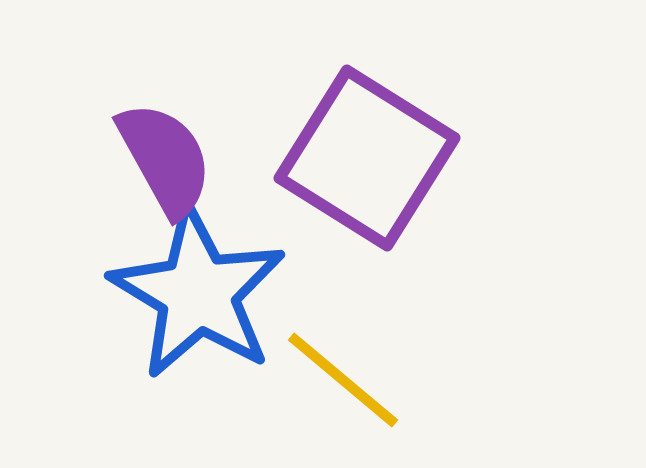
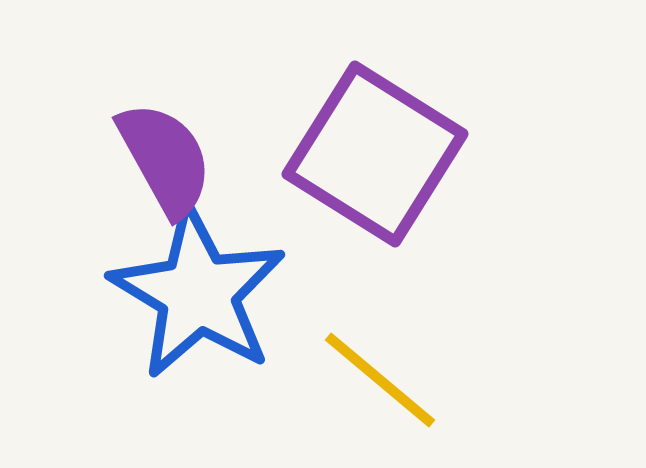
purple square: moved 8 px right, 4 px up
yellow line: moved 37 px right
